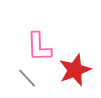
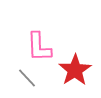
red star: rotated 12 degrees counterclockwise
